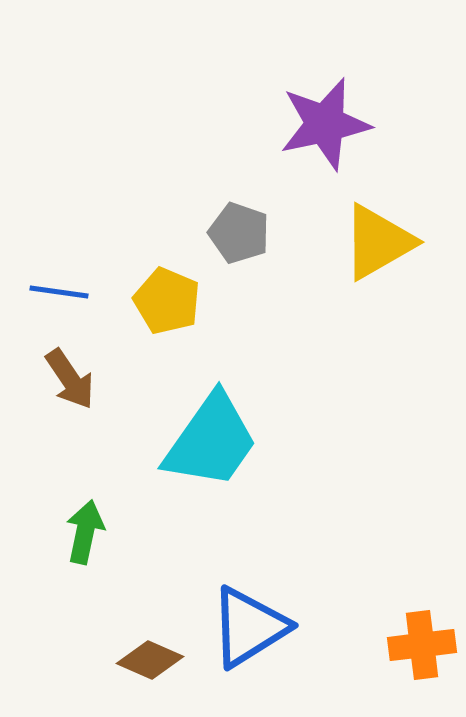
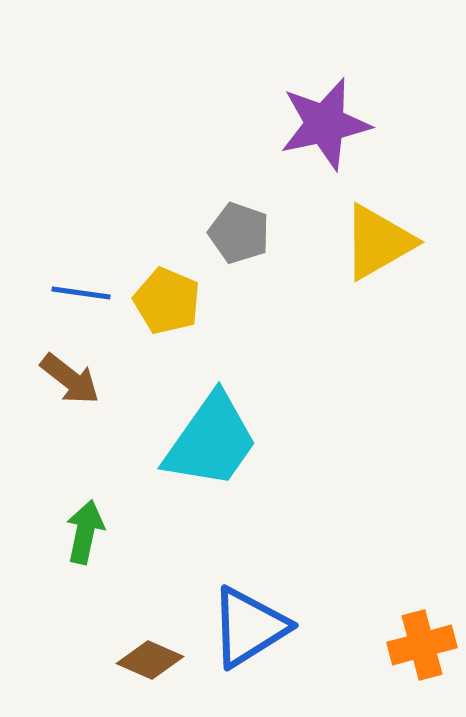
blue line: moved 22 px right, 1 px down
brown arrow: rotated 18 degrees counterclockwise
orange cross: rotated 8 degrees counterclockwise
